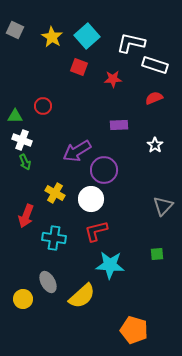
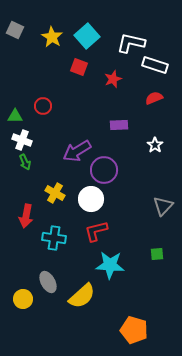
red star: rotated 18 degrees counterclockwise
red arrow: rotated 10 degrees counterclockwise
